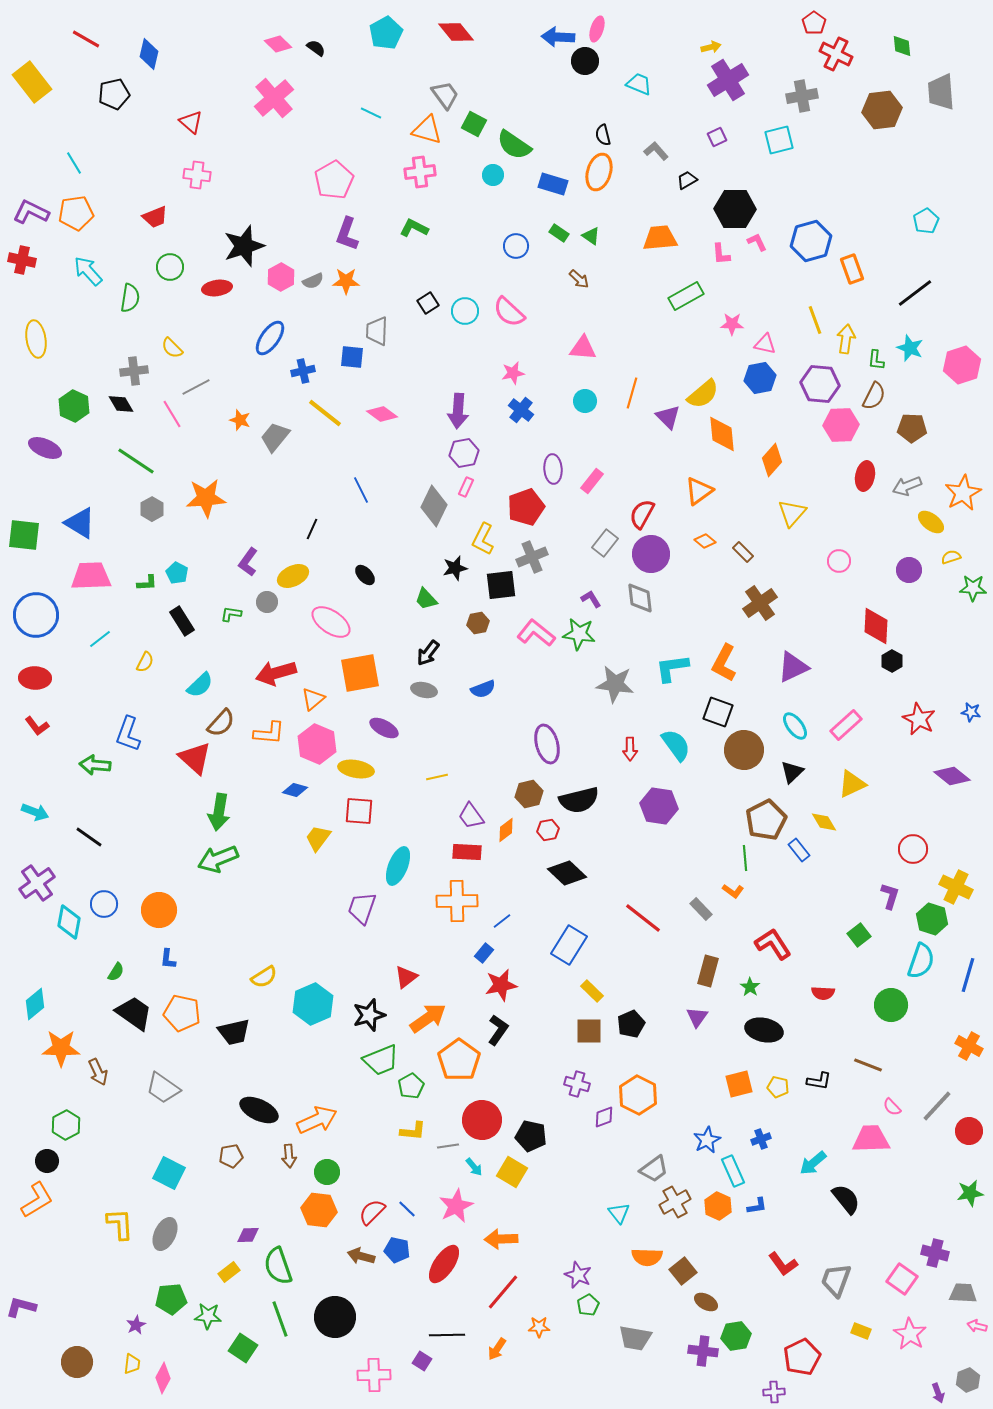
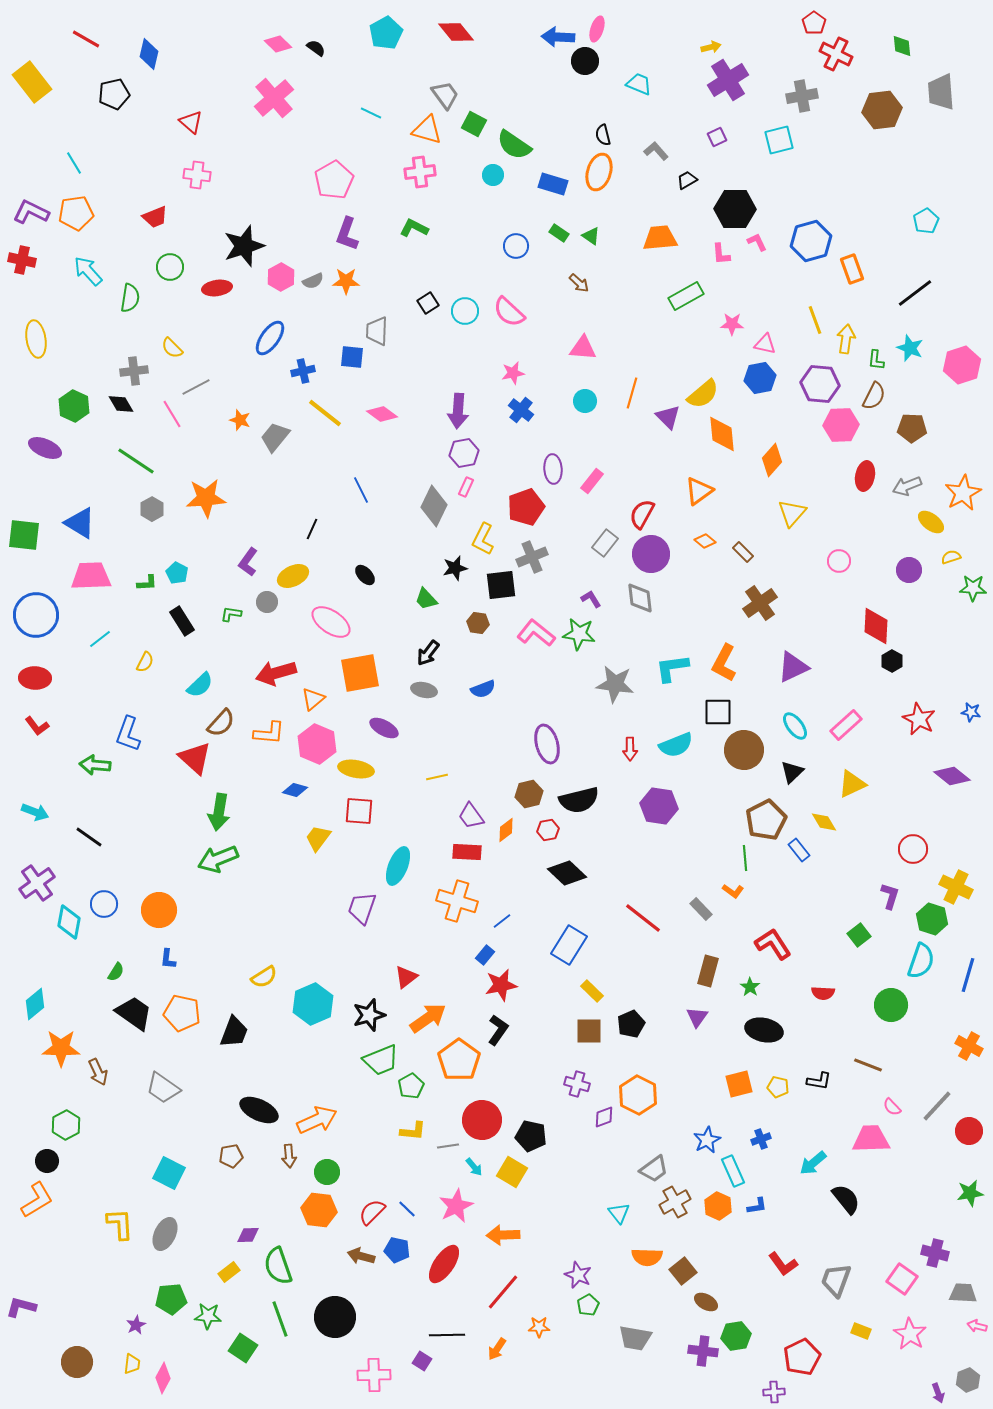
brown arrow at (579, 279): moved 4 px down
brown hexagon at (478, 623): rotated 20 degrees clockwise
black square at (718, 712): rotated 20 degrees counterclockwise
cyan semicircle at (676, 745): rotated 104 degrees clockwise
orange cross at (457, 901): rotated 18 degrees clockwise
blue rectangle at (484, 953): moved 1 px right, 2 px down
black trapezoid at (234, 1032): rotated 56 degrees counterclockwise
orange arrow at (501, 1239): moved 2 px right, 4 px up
